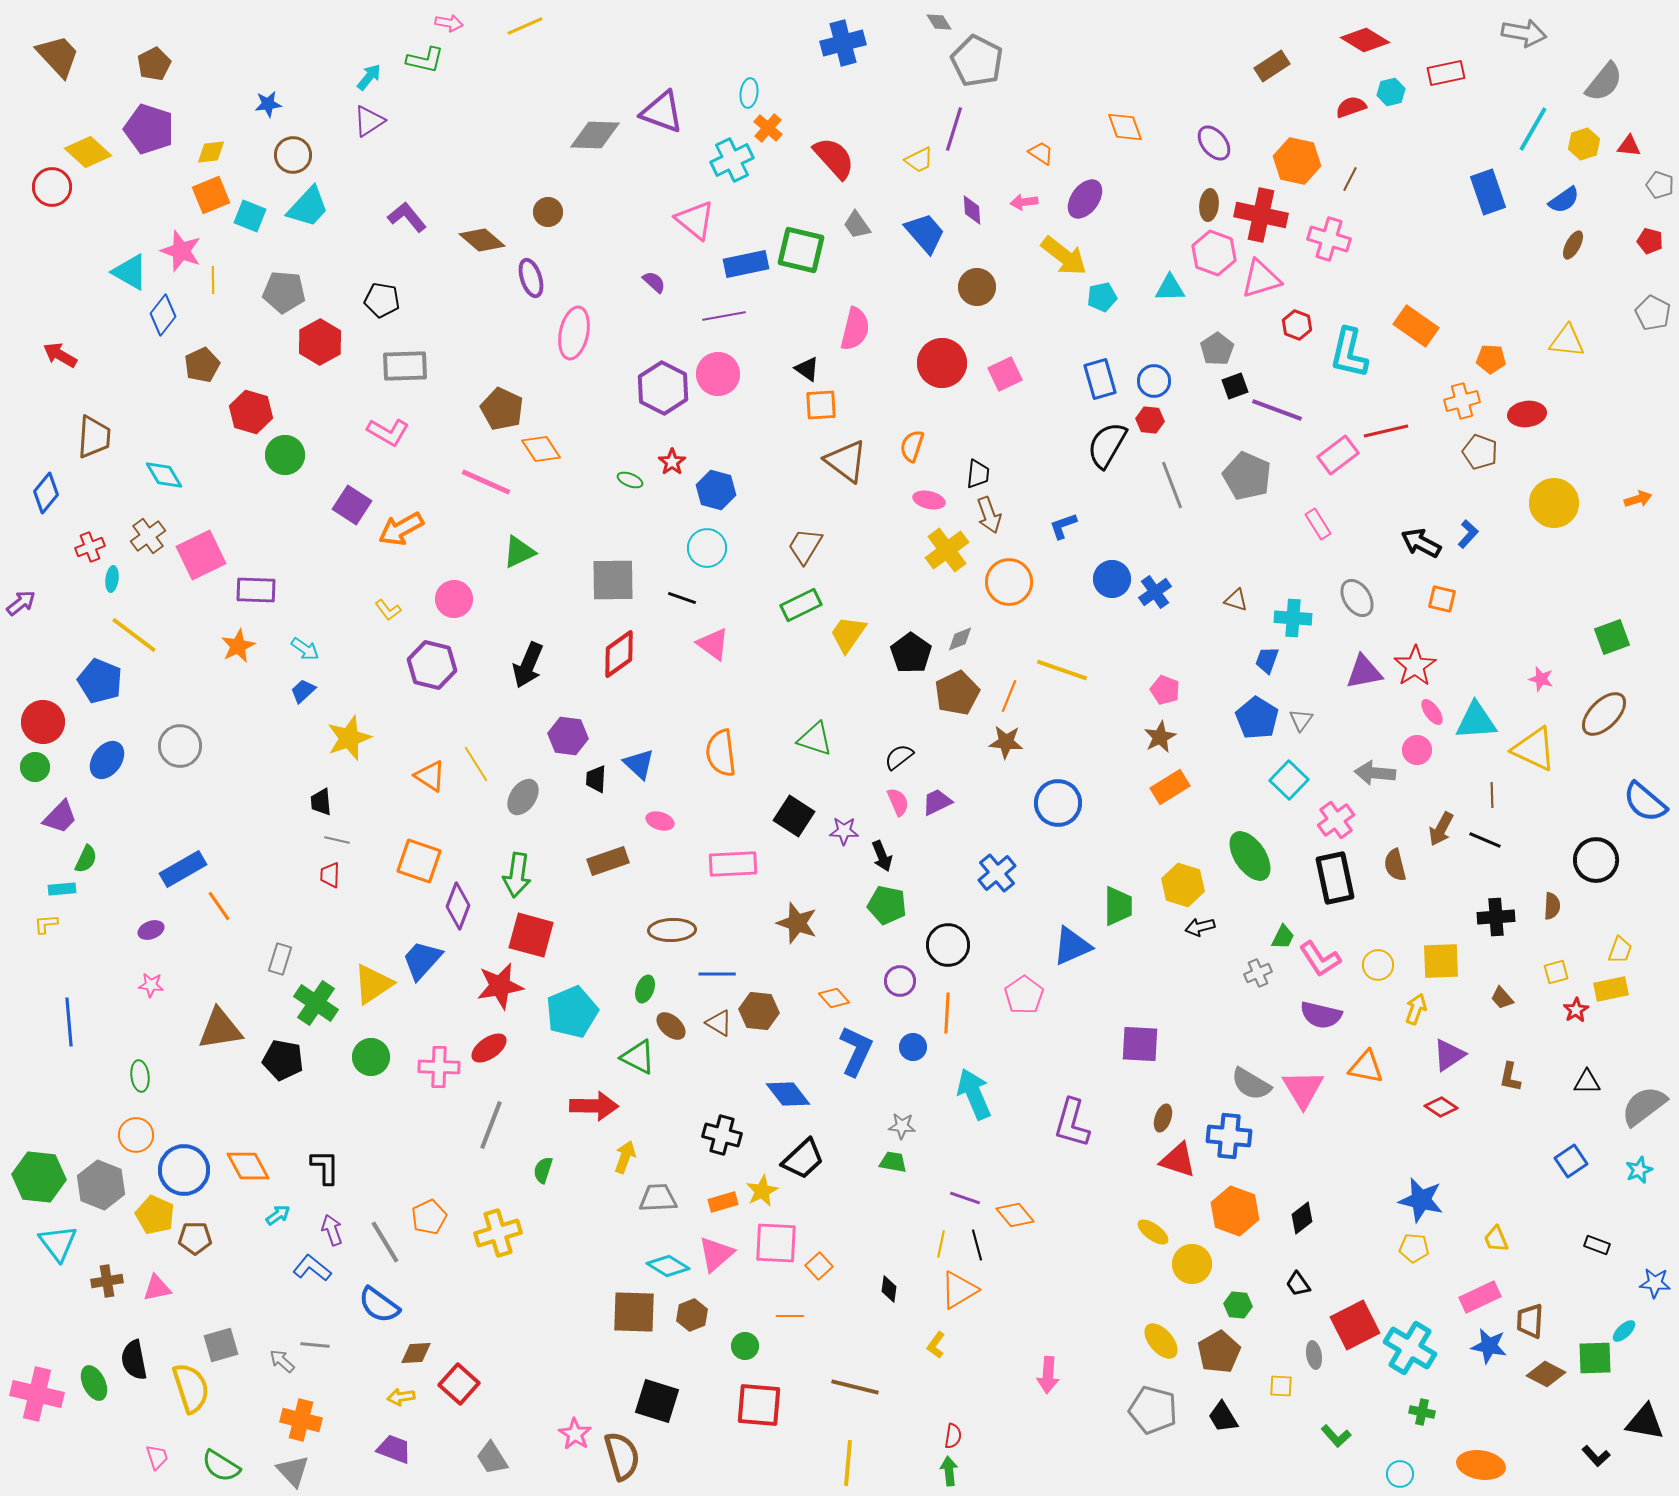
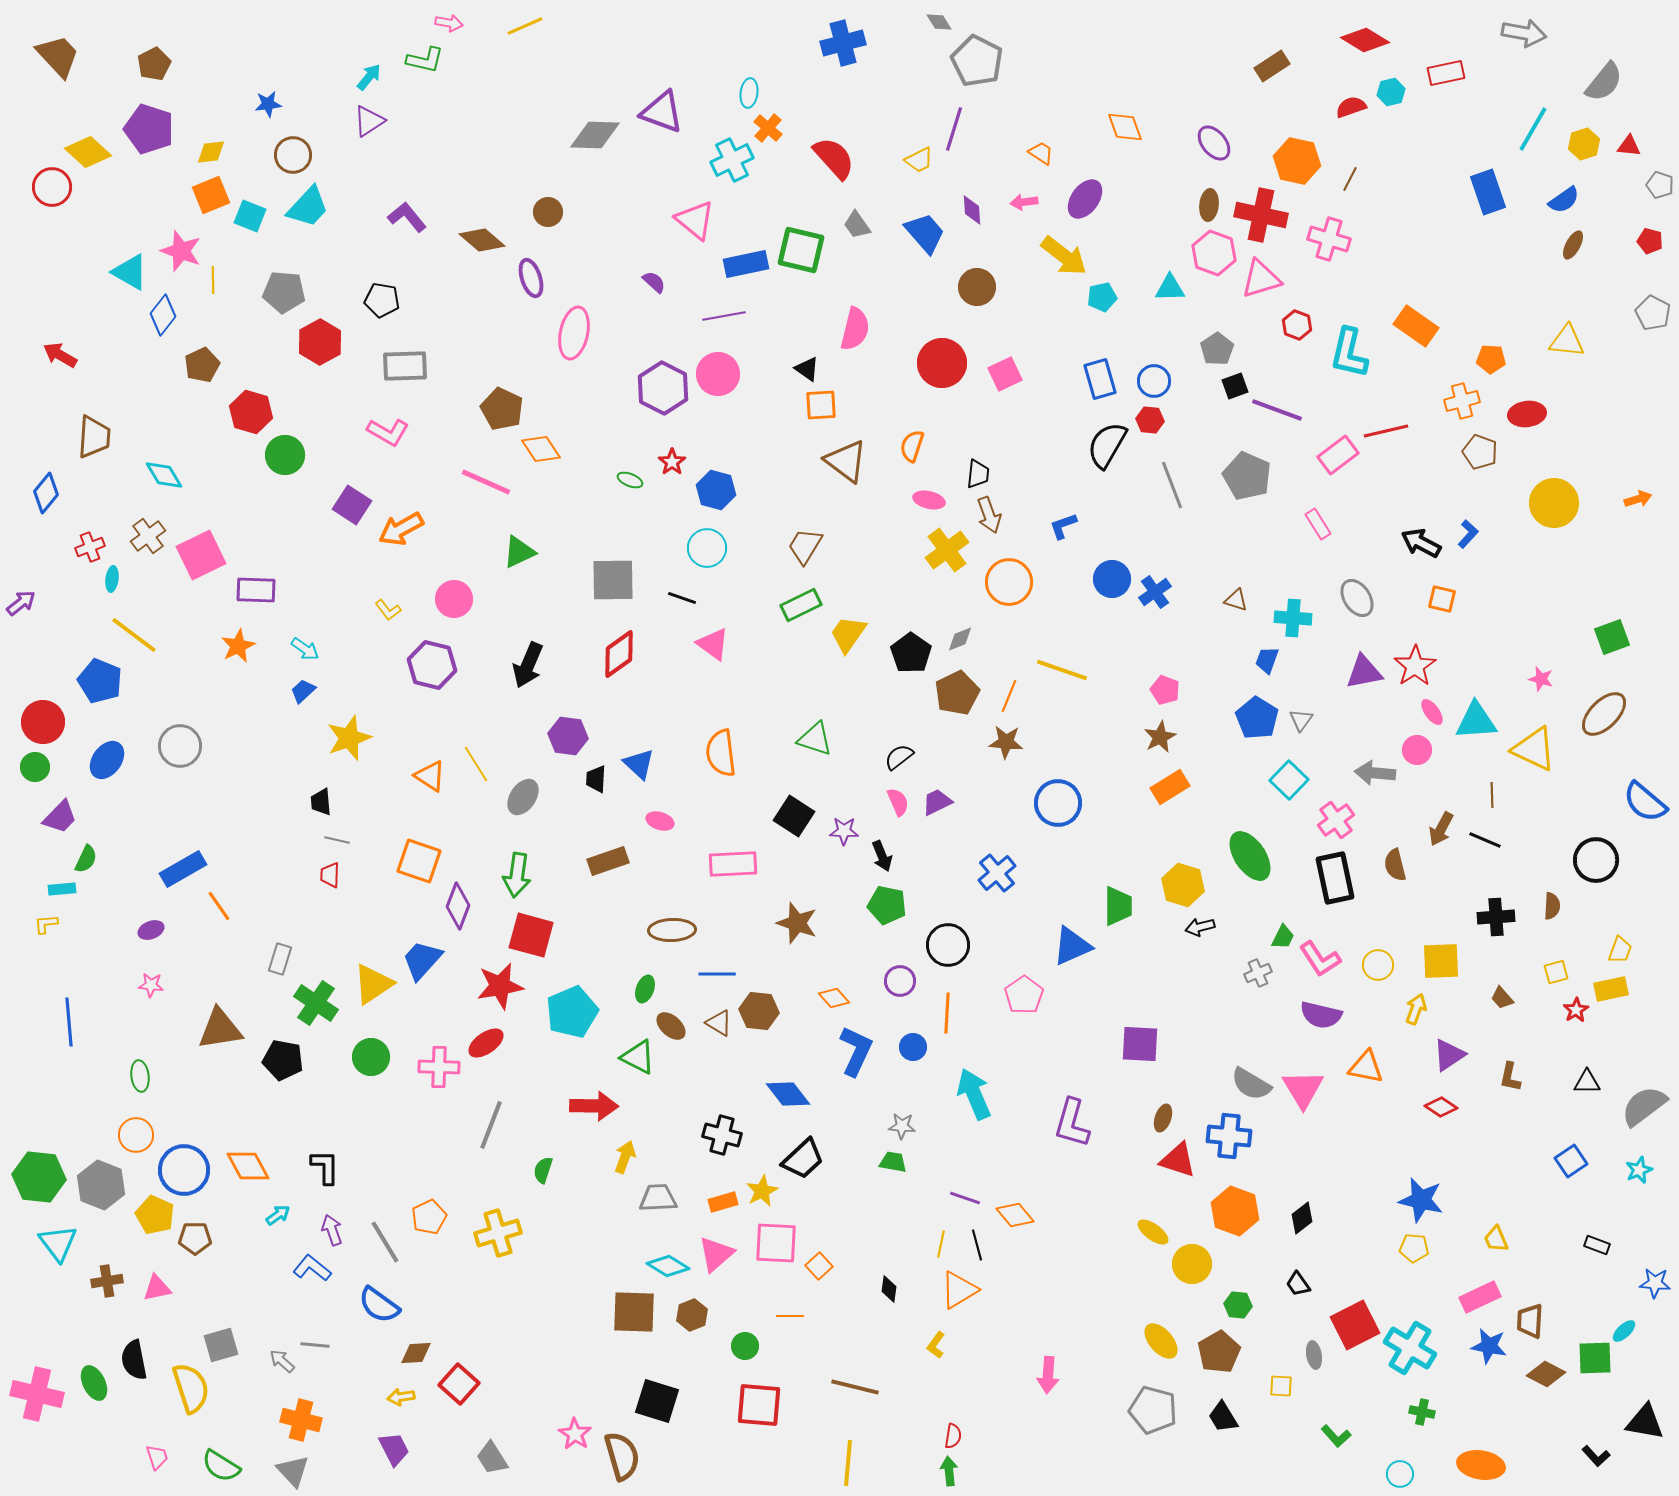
red ellipse at (489, 1048): moved 3 px left, 5 px up
purple trapezoid at (394, 1449): rotated 42 degrees clockwise
